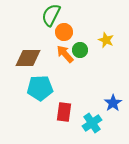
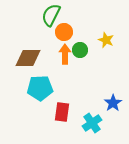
orange arrow: rotated 42 degrees clockwise
red rectangle: moved 2 px left
